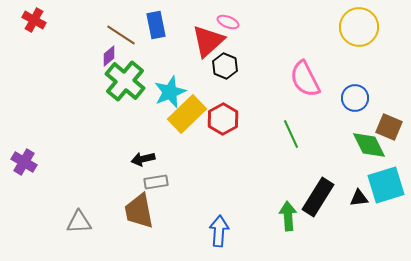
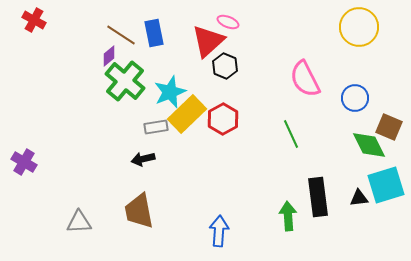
blue rectangle: moved 2 px left, 8 px down
gray rectangle: moved 55 px up
black rectangle: rotated 39 degrees counterclockwise
